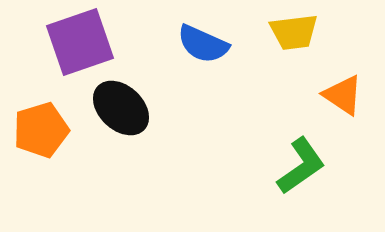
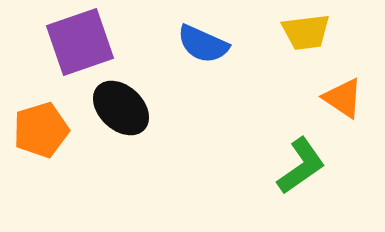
yellow trapezoid: moved 12 px right
orange triangle: moved 3 px down
